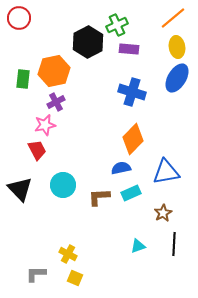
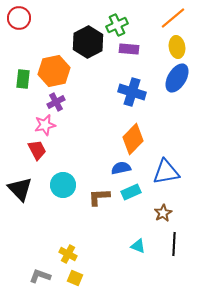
cyan rectangle: moved 1 px up
cyan triangle: rotated 42 degrees clockwise
gray L-shape: moved 4 px right, 2 px down; rotated 20 degrees clockwise
